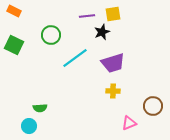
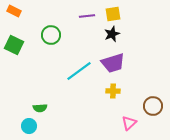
black star: moved 10 px right, 2 px down
cyan line: moved 4 px right, 13 px down
pink triangle: rotated 21 degrees counterclockwise
